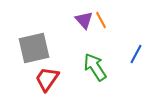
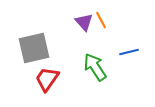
purple triangle: moved 2 px down
blue line: moved 7 px left, 2 px up; rotated 48 degrees clockwise
